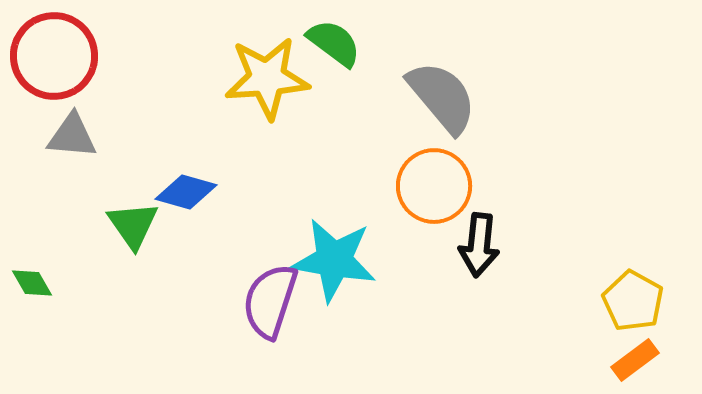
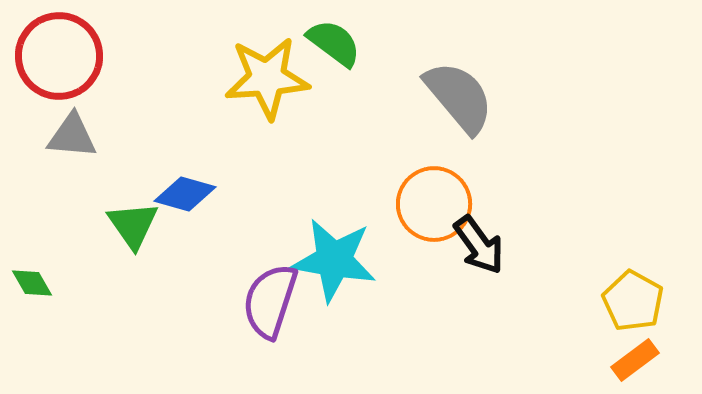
red circle: moved 5 px right
gray semicircle: moved 17 px right
orange circle: moved 18 px down
blue diamond: moved 1 px left, 2 px down
black arrow: rotated 42 degrees counterclockwise
